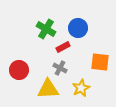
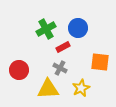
green cross: rotated 30 degrees clockwise
